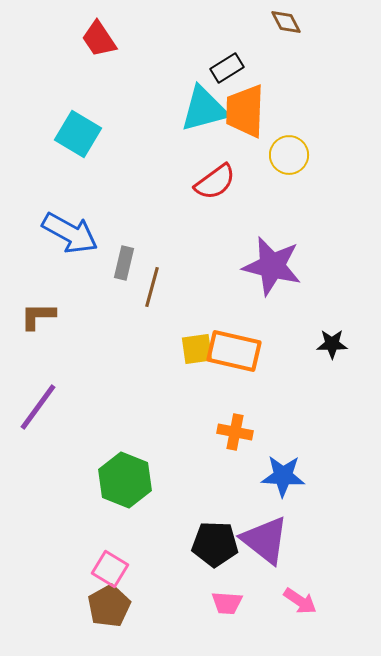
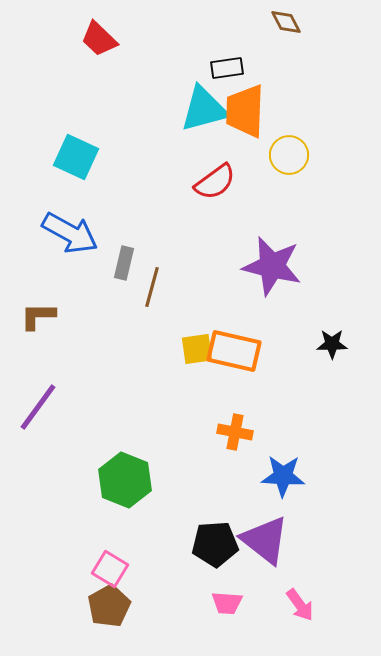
red trapezoid: rotated 12 degrees counterclockwise
black rectangle: rotated 24 degrees clockwise
cyan square: moved 2 px left, 23 px down; rotated 6 degrees counterclockwise
black pentagon: rotated 6 degrees counterclockwise
pink arrow: moved 4 px down; rotated 20 degrees clockwise
